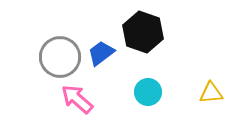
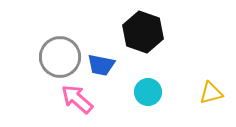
blue trapezoid: moved 12 px down; rotated 132 degrees counterclockwise
yellow triangle: rotated 10 degrees counterclockwise
